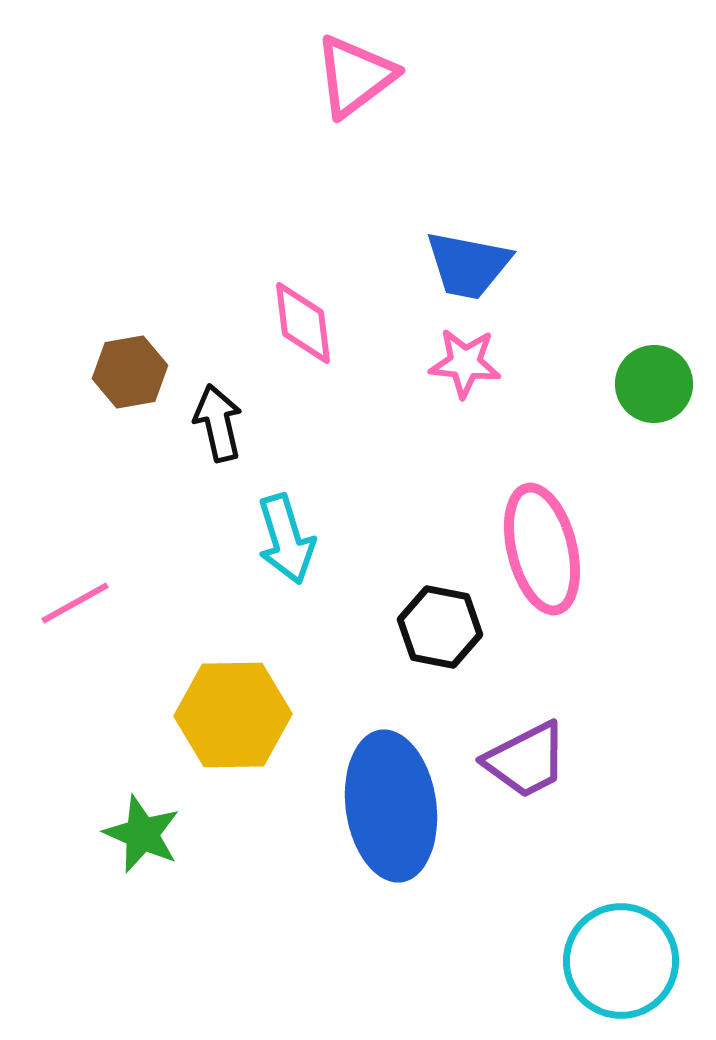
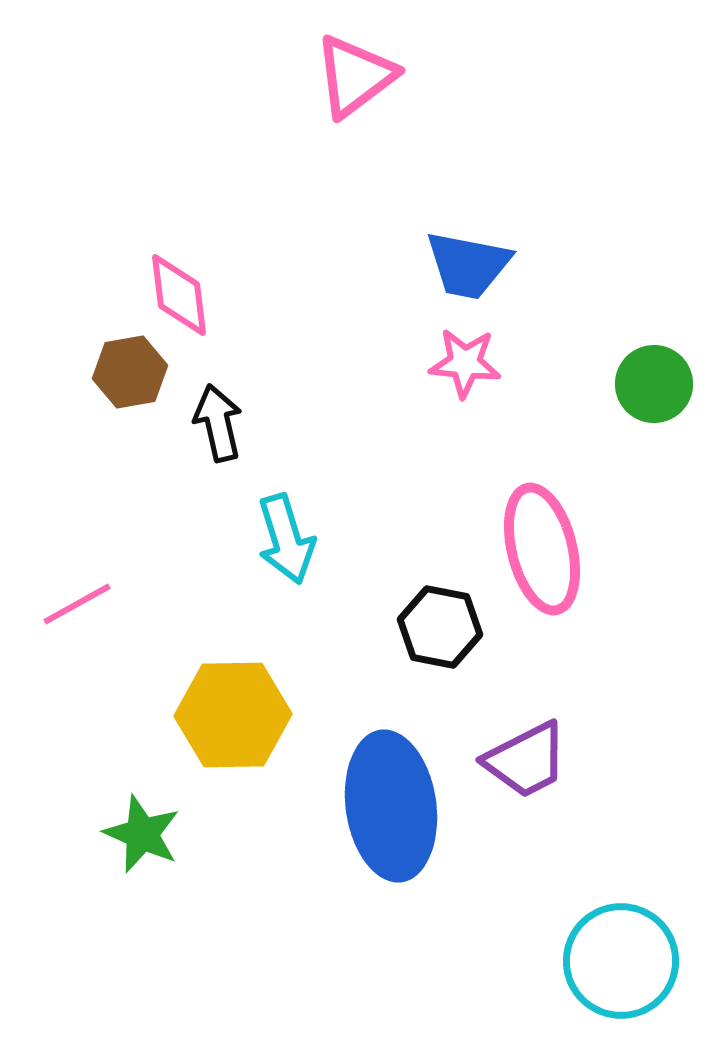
pink diamond: moved 124 px left, 28 px up
pink line: moved 2 px right, 1 px down
